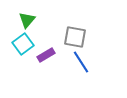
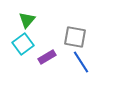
purple rectangle: moved 1 px right, 2 px down
